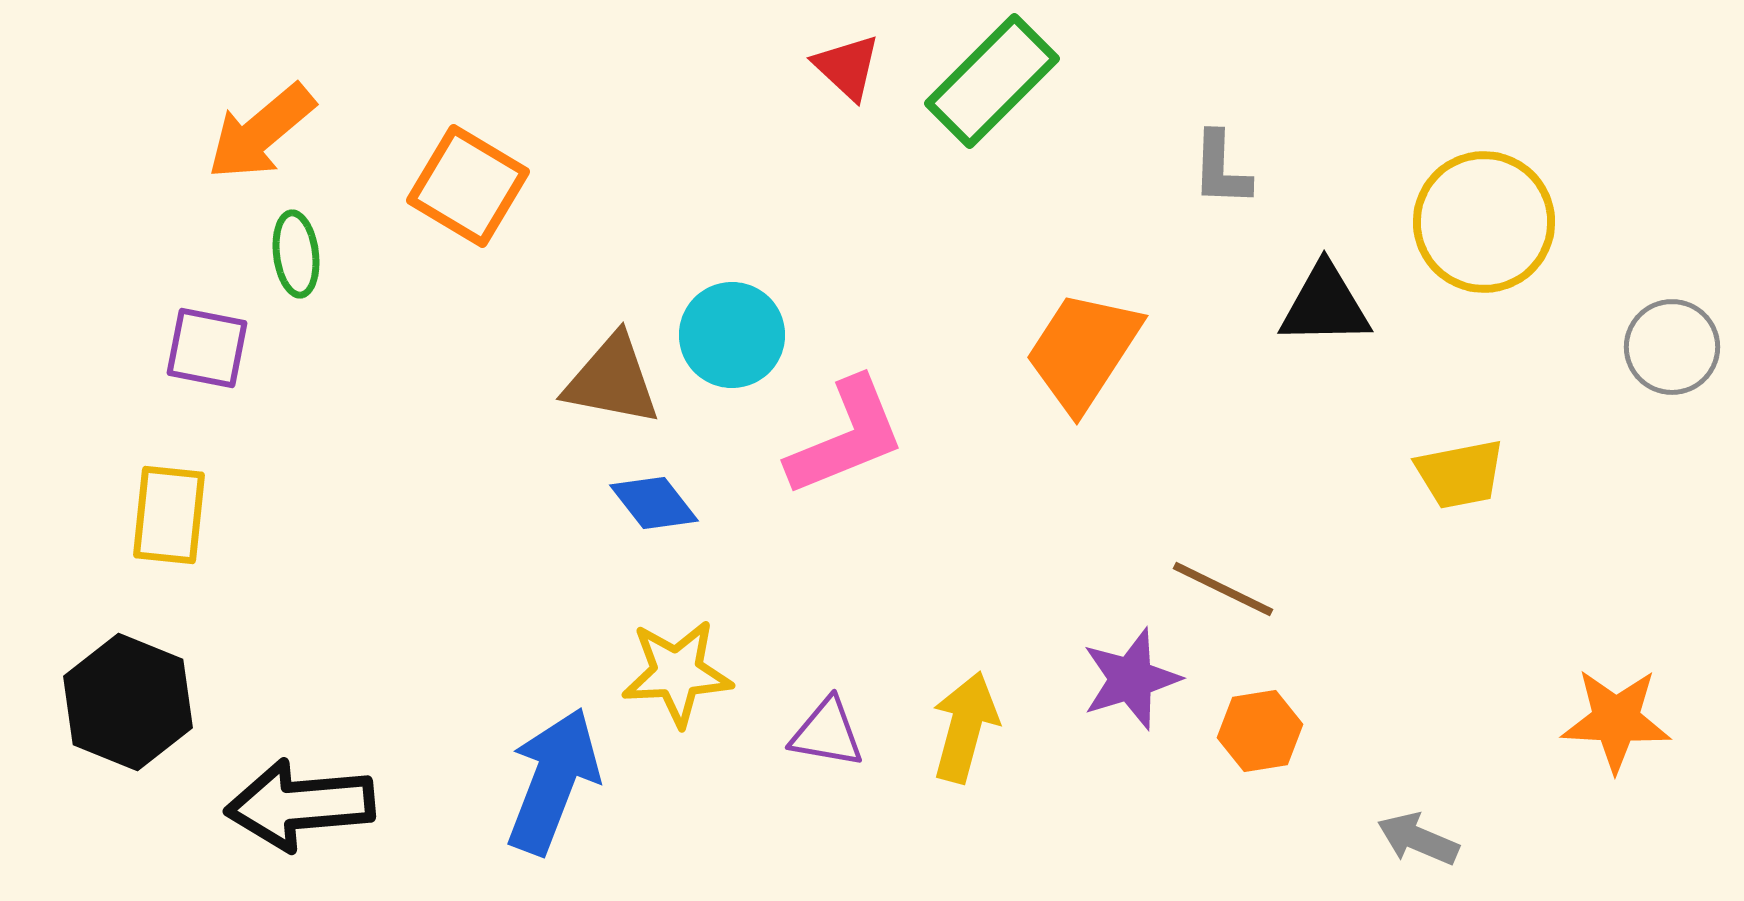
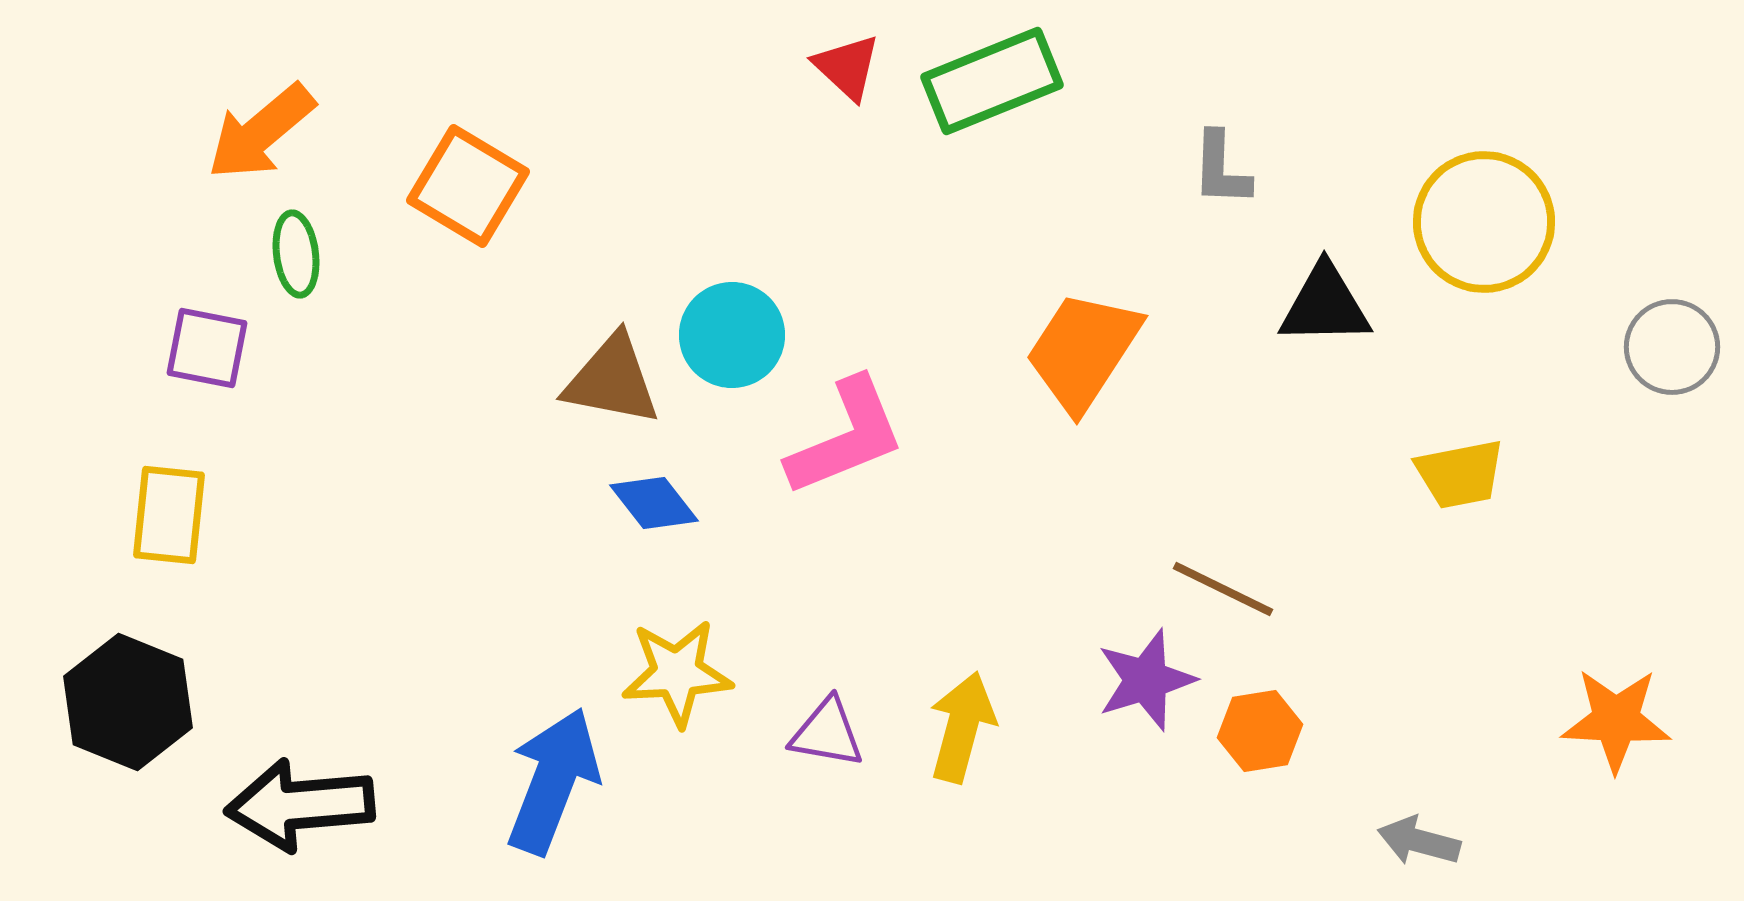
green rectangle: rotated 23 degrees clockwise
purple star: moved 15 px right, 1 px down
yellow arrow: moved 3 px left
gray arrow: moved 1 px right, 2 px down; rotated 8 degrees counterclockwise
